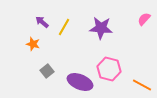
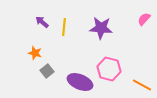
yellow line: rotated 24 degrees counterclockwise
orange star: moved 2 px right, 9 px down
